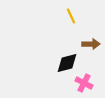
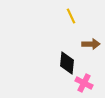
black diamond: rotated 70 degrees counterclockwise
